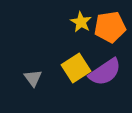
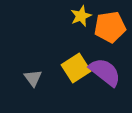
yellow star: moved 6 px up; rotated 20 degrees clockwise
purple semicircle: rotated 108 degrees counterclockwise
